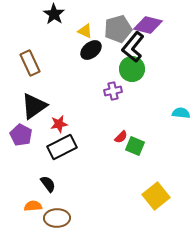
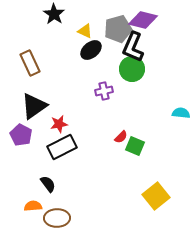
purple diamond: moved 5 px left, 5 px up
black L-shape: rotated 16 degrees counterclockwise
purple cross: moved 9 px left
